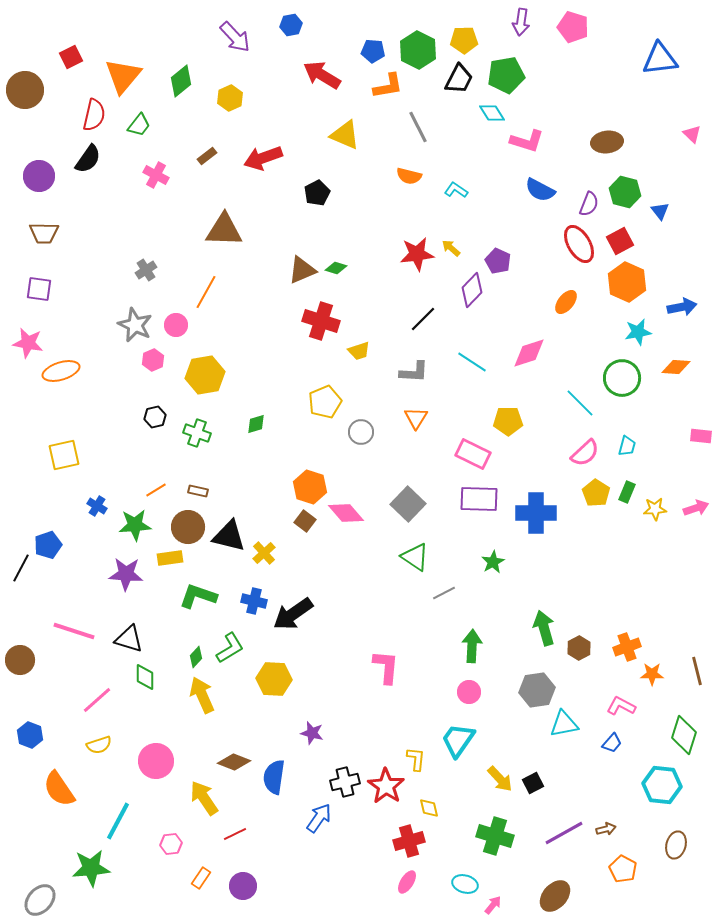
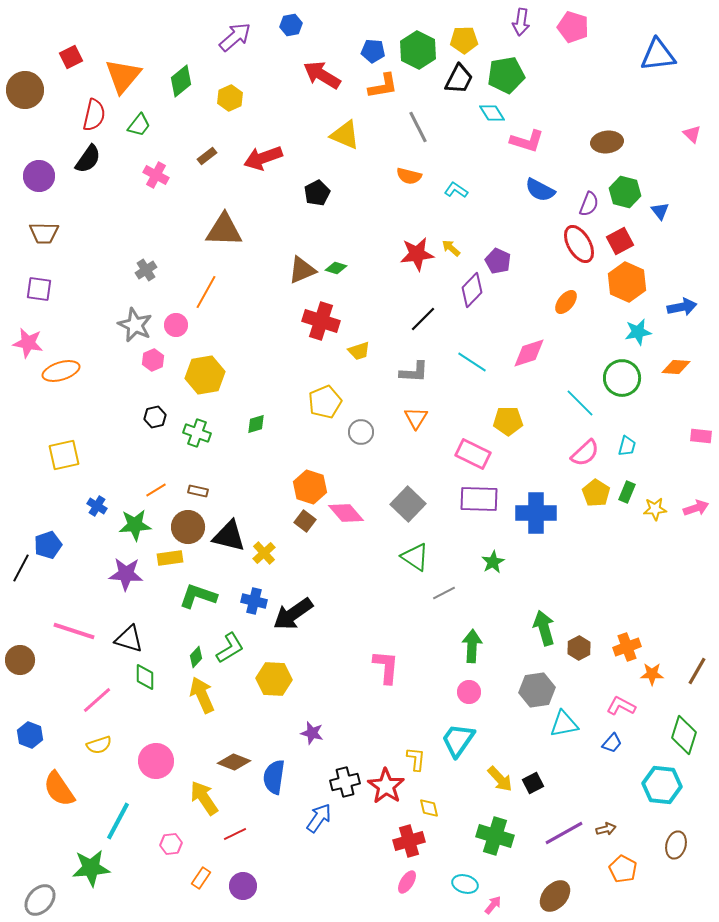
purple arrow at (235, 37): rotated 88 degrees counterclockwise
blue triangle at (660, 59): moved 2 px left, 4 px up
orange L-shape at (388, 86): moved 5 px left
brown line at (697, 671): rotated 44 degrees clockwise
